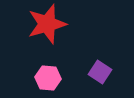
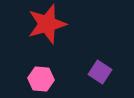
pink hexagon: moved 7 px left, 1 px down
